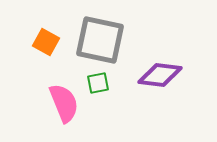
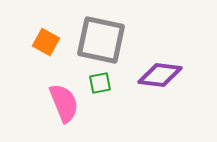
gray square: moved 1 px right
green square: moved 2 px right
